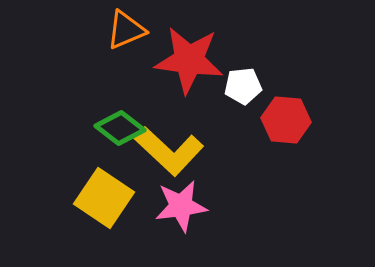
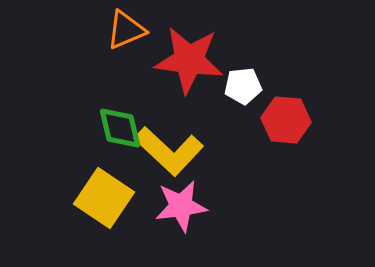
green diamond: rotated 39 degrees clockwise
